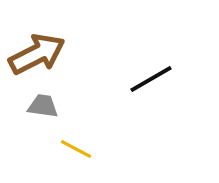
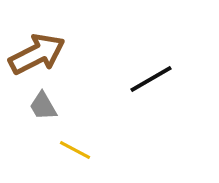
gray trapezoid: rotated 128 degrees counterclockwise
yellow line: moved 1 px left, 1 px down
